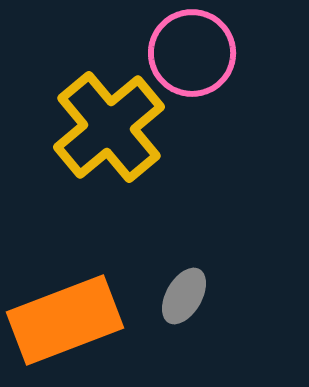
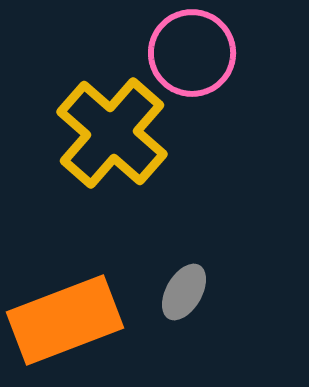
yellow cross: moved 3 px right, 6 px down; rotated 9 degrees counterclockwise
gray ellipse: moved 4 px up
